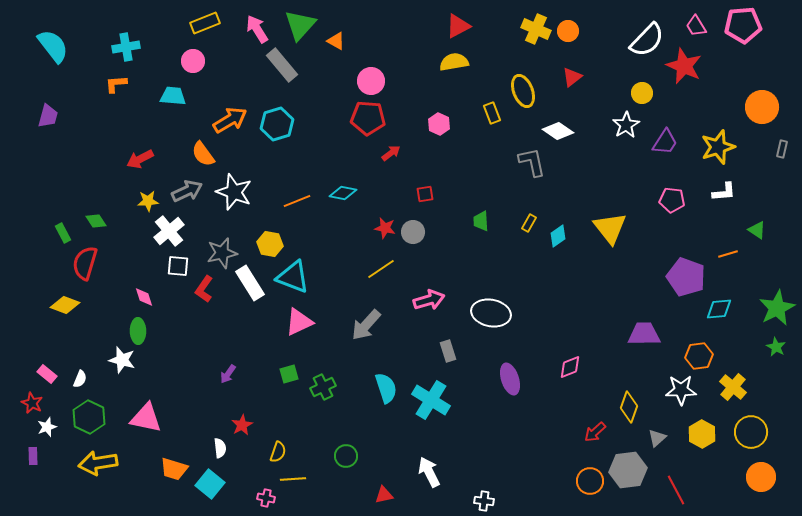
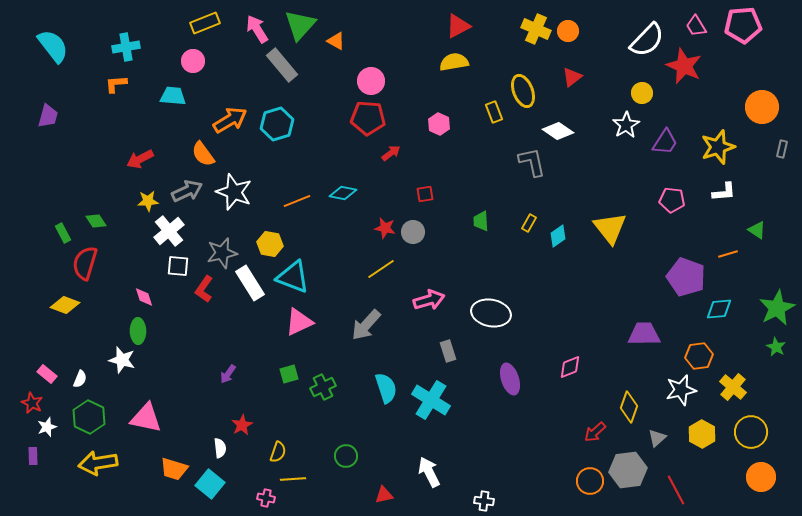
yellow rectangle at (492, 113): moved 2 px right, 1 px up
white star at (681, 390): rotated 12 degrees counterclockwise
